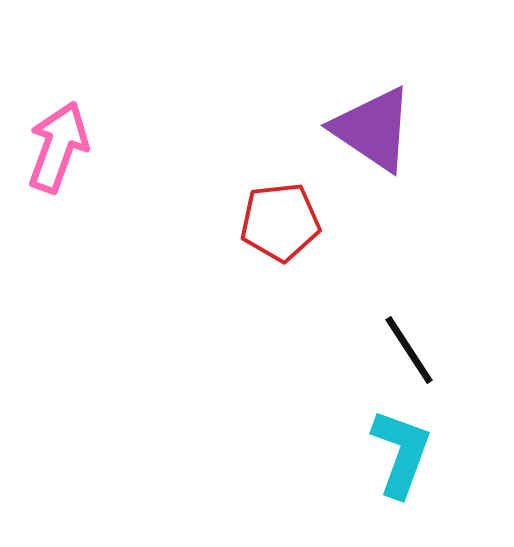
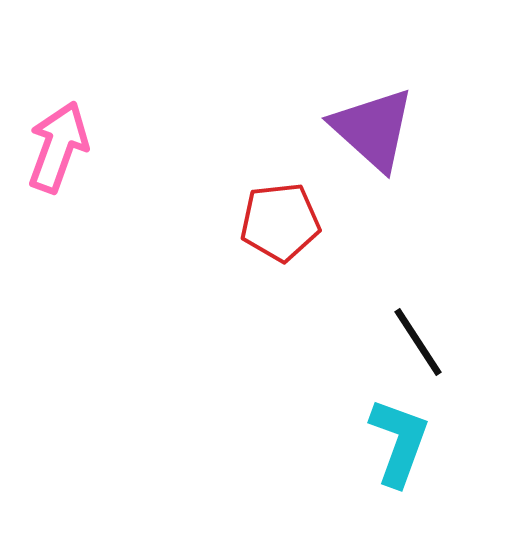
purple triangle: rotated 8 degrees clockwise
black line: moved 9 px right, 8 px up
cyan L-shape: moved 2 px left, 11 px up
